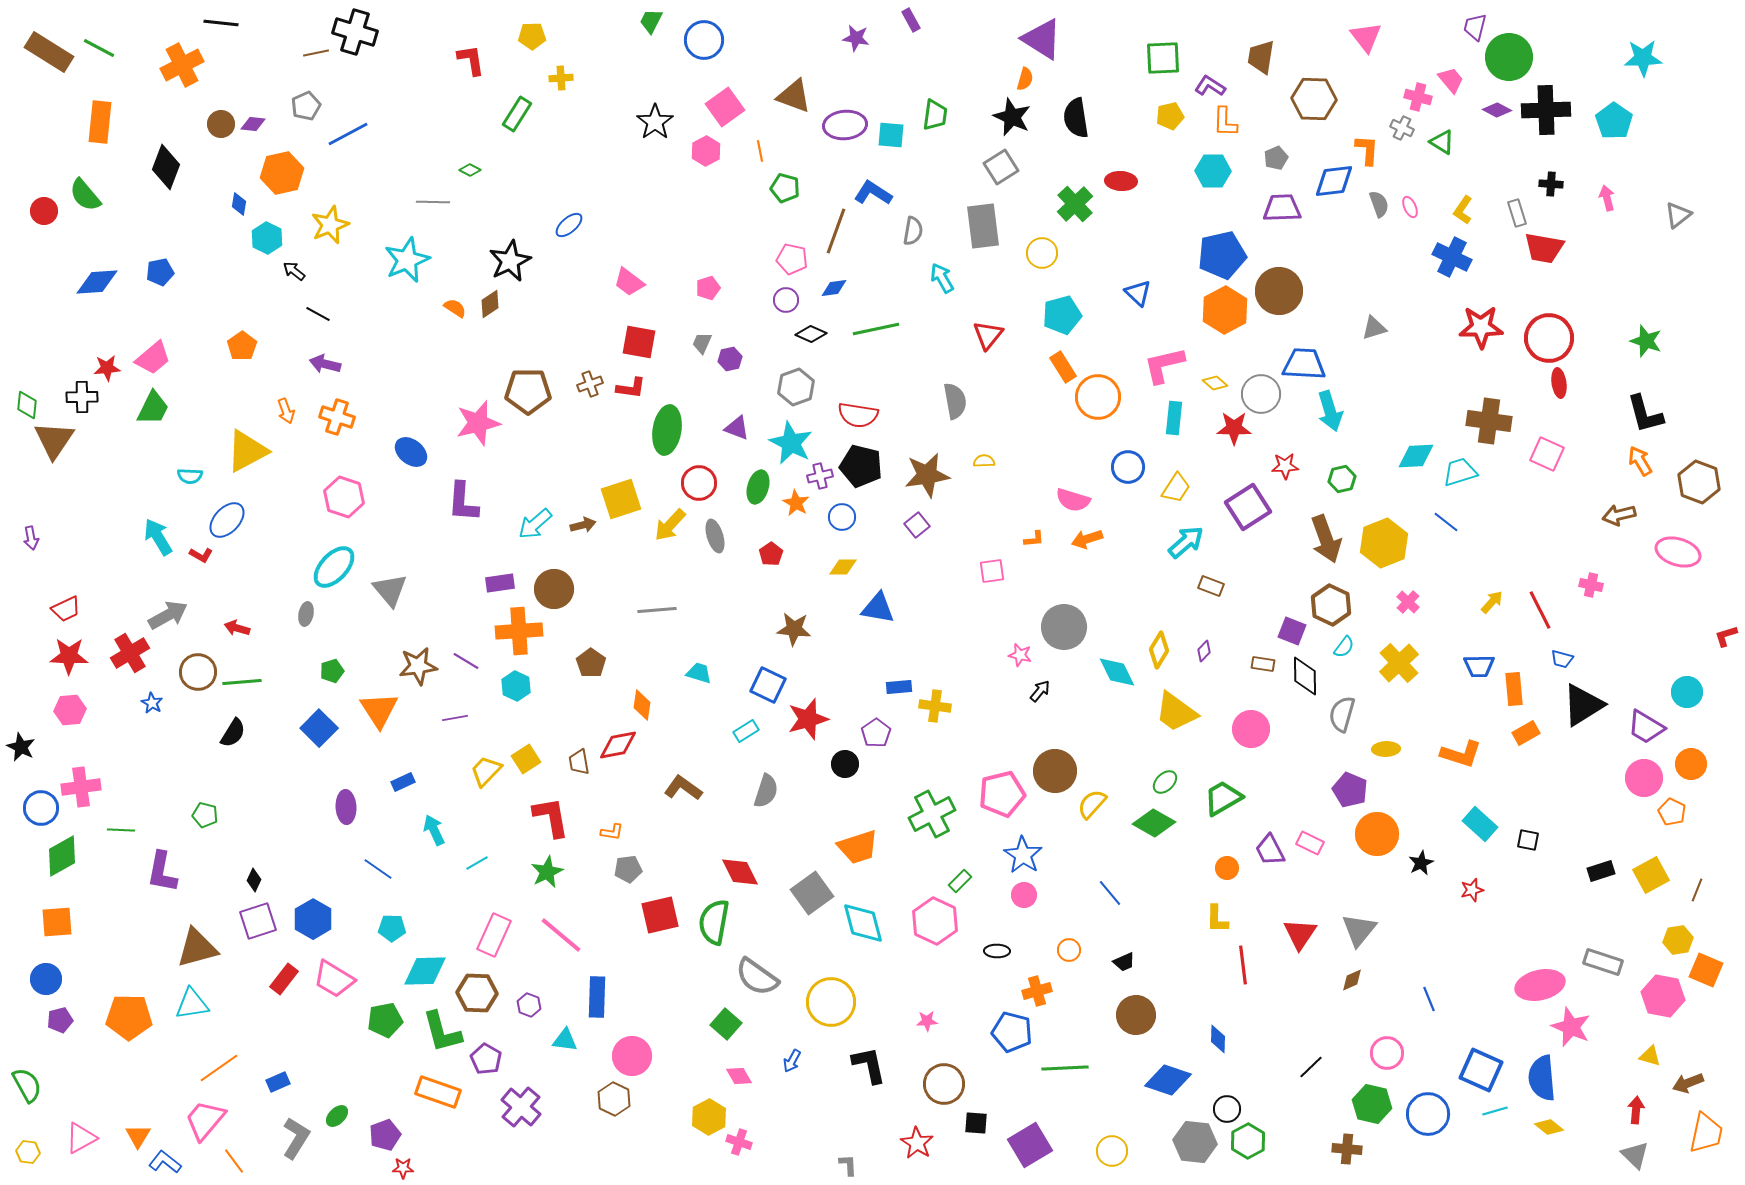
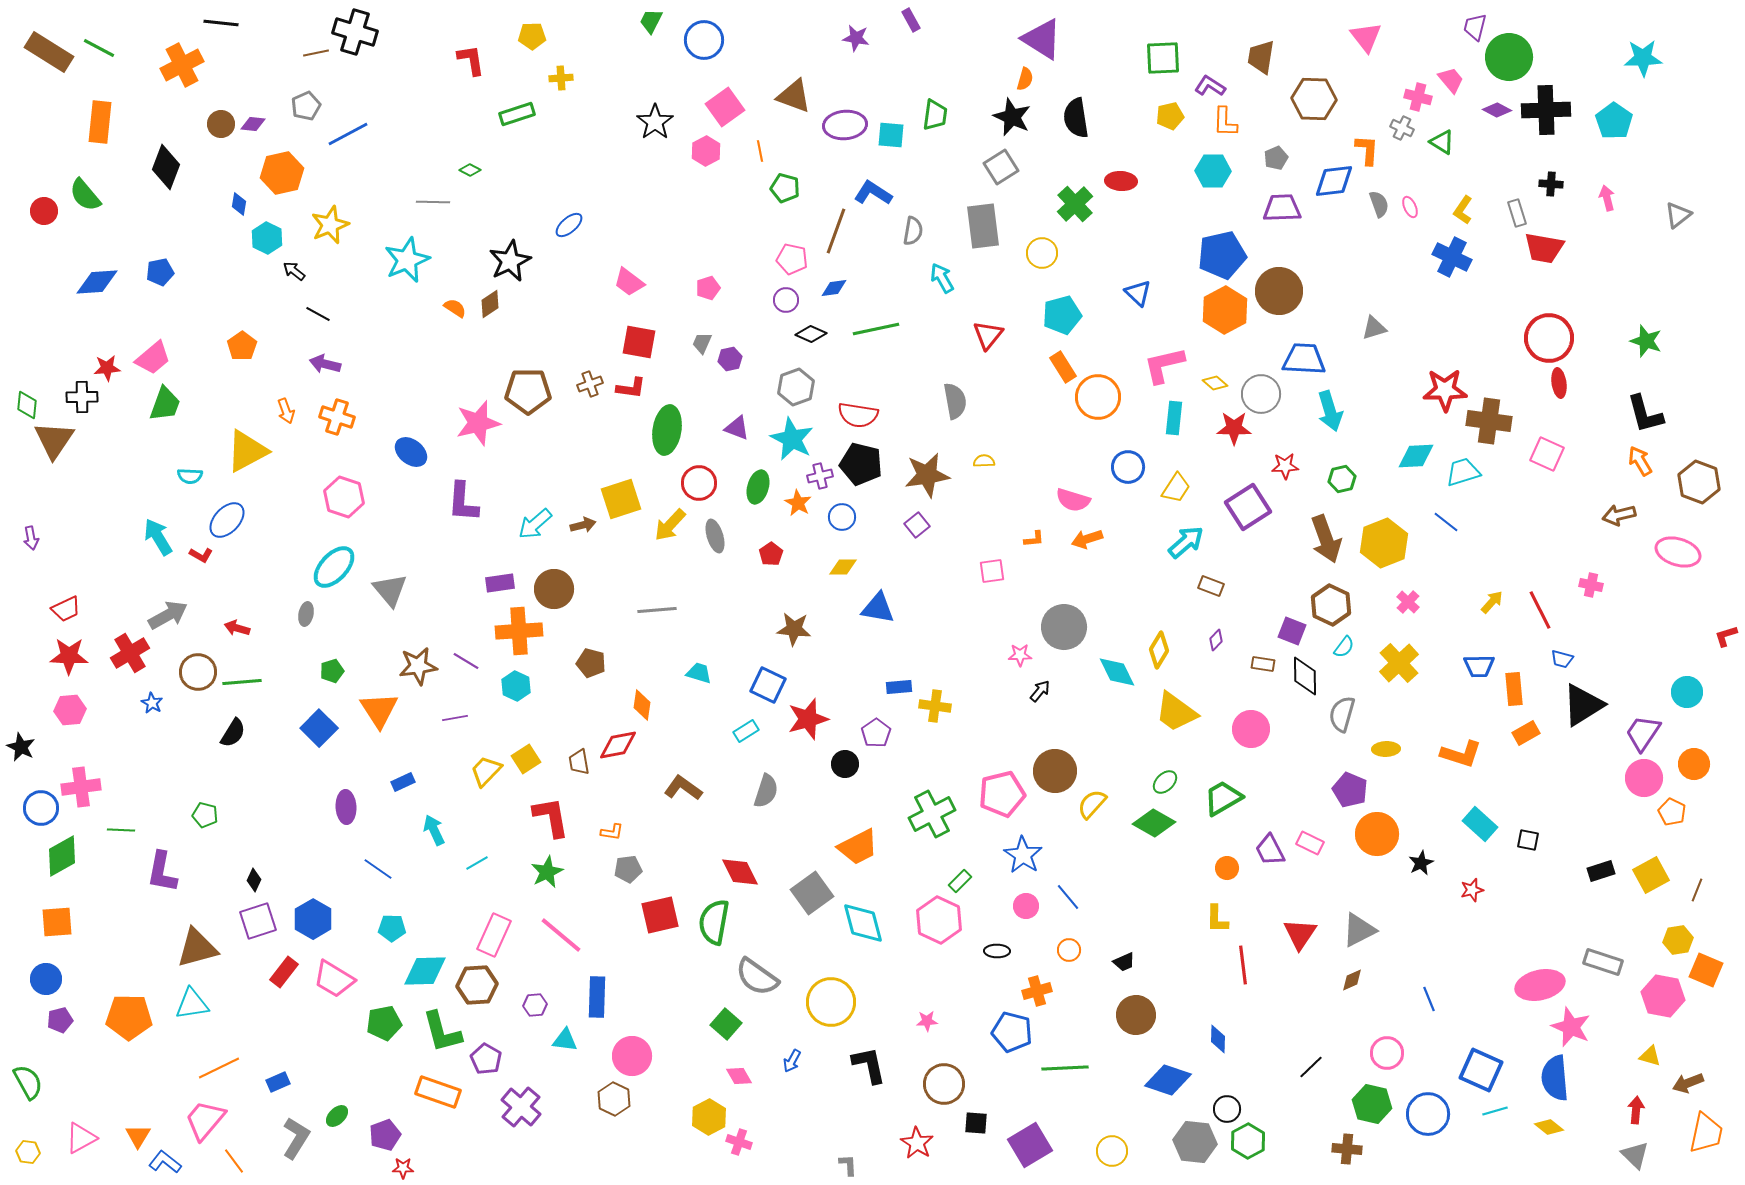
green rectangle at (517, 114): rotated 40 degrees clockwise
red star at (1481, 327): moved 36 px left, 63 px down
blue trapezoid at (1304, 364): moved 5 px up
green trapezoid at (153, 408): moved 12 px right, 4 px up; rotated 6 degrees counterclockwise
cyan star at (791, 443): moved 1 px right, 4 px up
black pentagon at (861, 466): moved 2 px up
cyan trapezoid at (1460, 472): moved 3 px right
orange star at (796, 503): moved 2 px right
purple diamond at (1204, 651): moved 12 px right, 11 px up
pink star at (1020, 655): rotated 15 degrees counterclockwise
brown pentagon at (591, 663): rotated 20 degrees counterclockwise
purple trapezoid at (1646, 727): moved 3 px left, 6 px down; rotated 93 degrees clockwise
orange circle at (1691, 764): moved 3 px right
orange trapezoid at (858, 847): rotated 9 degrees counterclockwise
blue line at (1110, 893): moved 42 px left, 4 px down
pink circle at (1024, 895): moved 2 px right, 11 px down
pink hexagon at (935, 921): moved 4 px right, 1 px up
gray triangle at (1359, 930): rotated 24 degrees clockwise
red rectangle at (284, 979): moved 7 px up
brown hexagon at (477, 993): moved 8 px up; rotated 6 degrees counterclockwise
purple hexagon at (529, 1005): moved 6 px right; rotated 25 degrees counterclockwise
green pentagon at (385, 1020): moved 1 px left, 3 px down
orange line at (219, 1068): rotated 9 degrees clockwise
blue semicircle at (1542, 1078): moved 13 px right
green semicircle at (27, 1085): moved 1 px right, 3 px up
